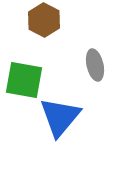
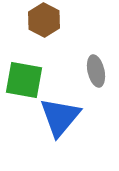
gray ellipse: moved 1 px right, 6 px down
